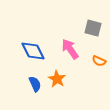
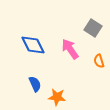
gray square: rotated 18 degrees clockwise
blue diamond: moved 6 px up
orange semicircle: rotated 48 degrees clockwise
orange star: moved 18 px down; rotated 24 degrees counterclockwise
